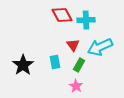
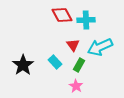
cyan rectangle: rotated 32 degrees counterclockwise
